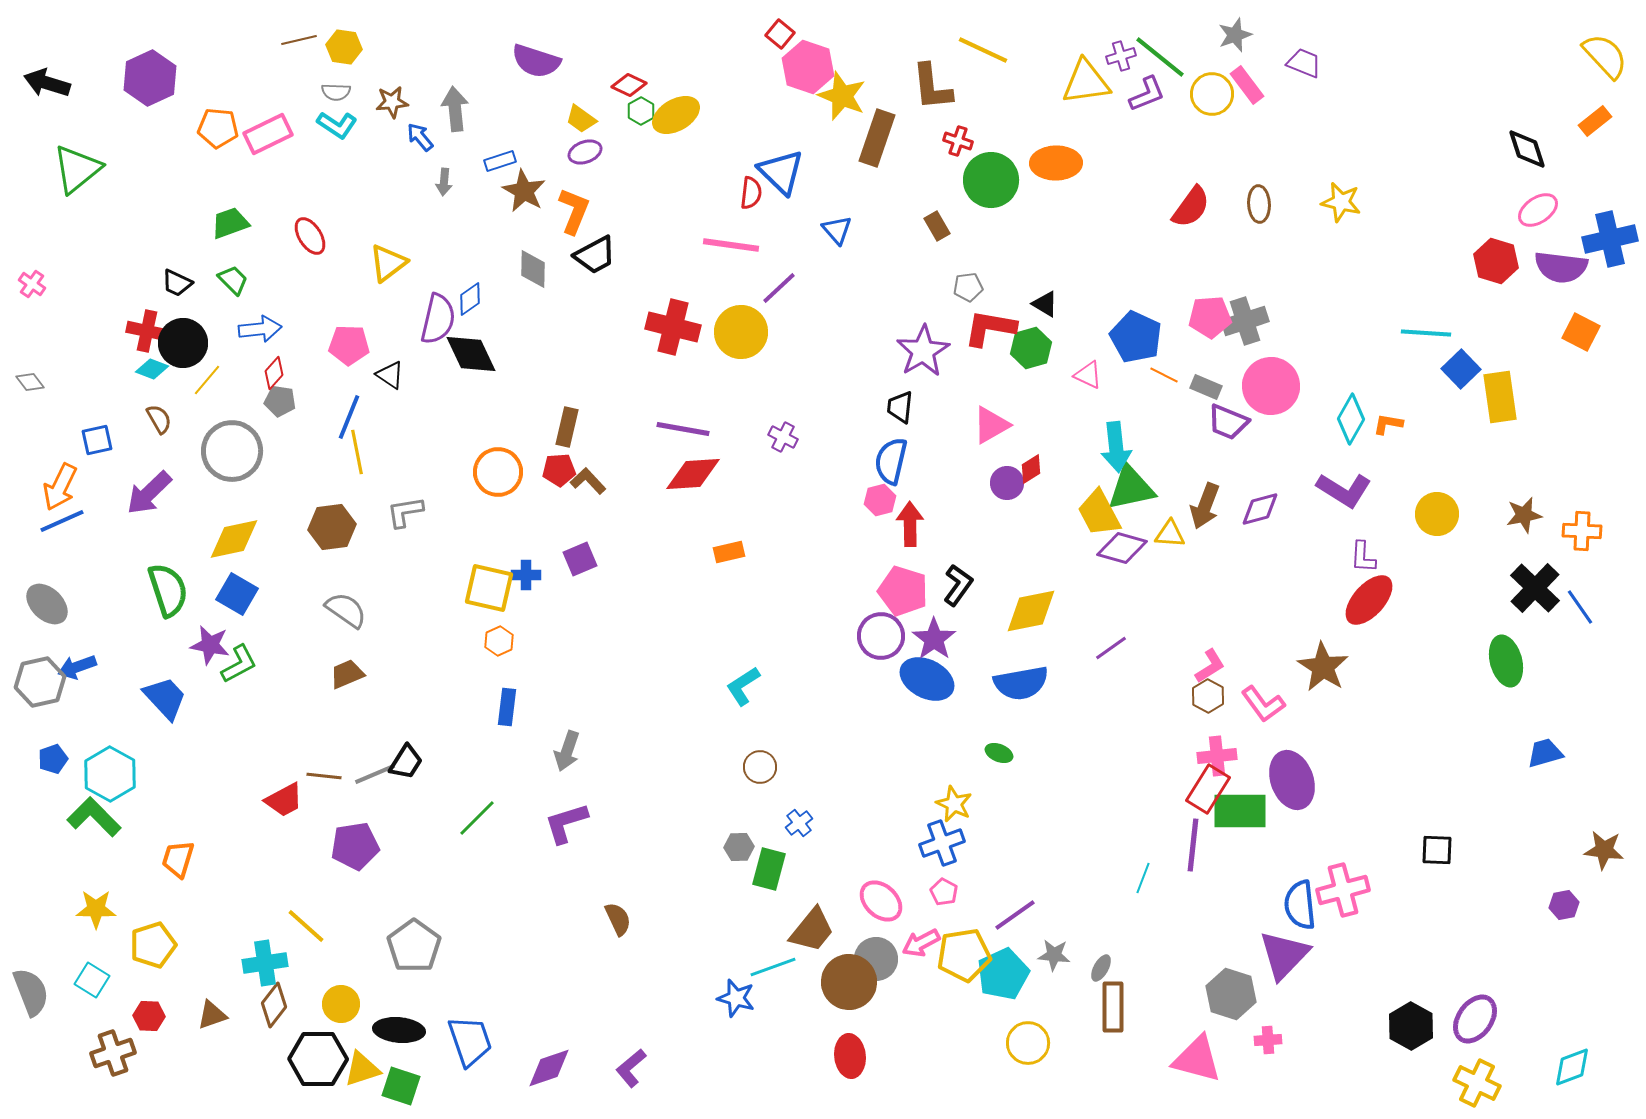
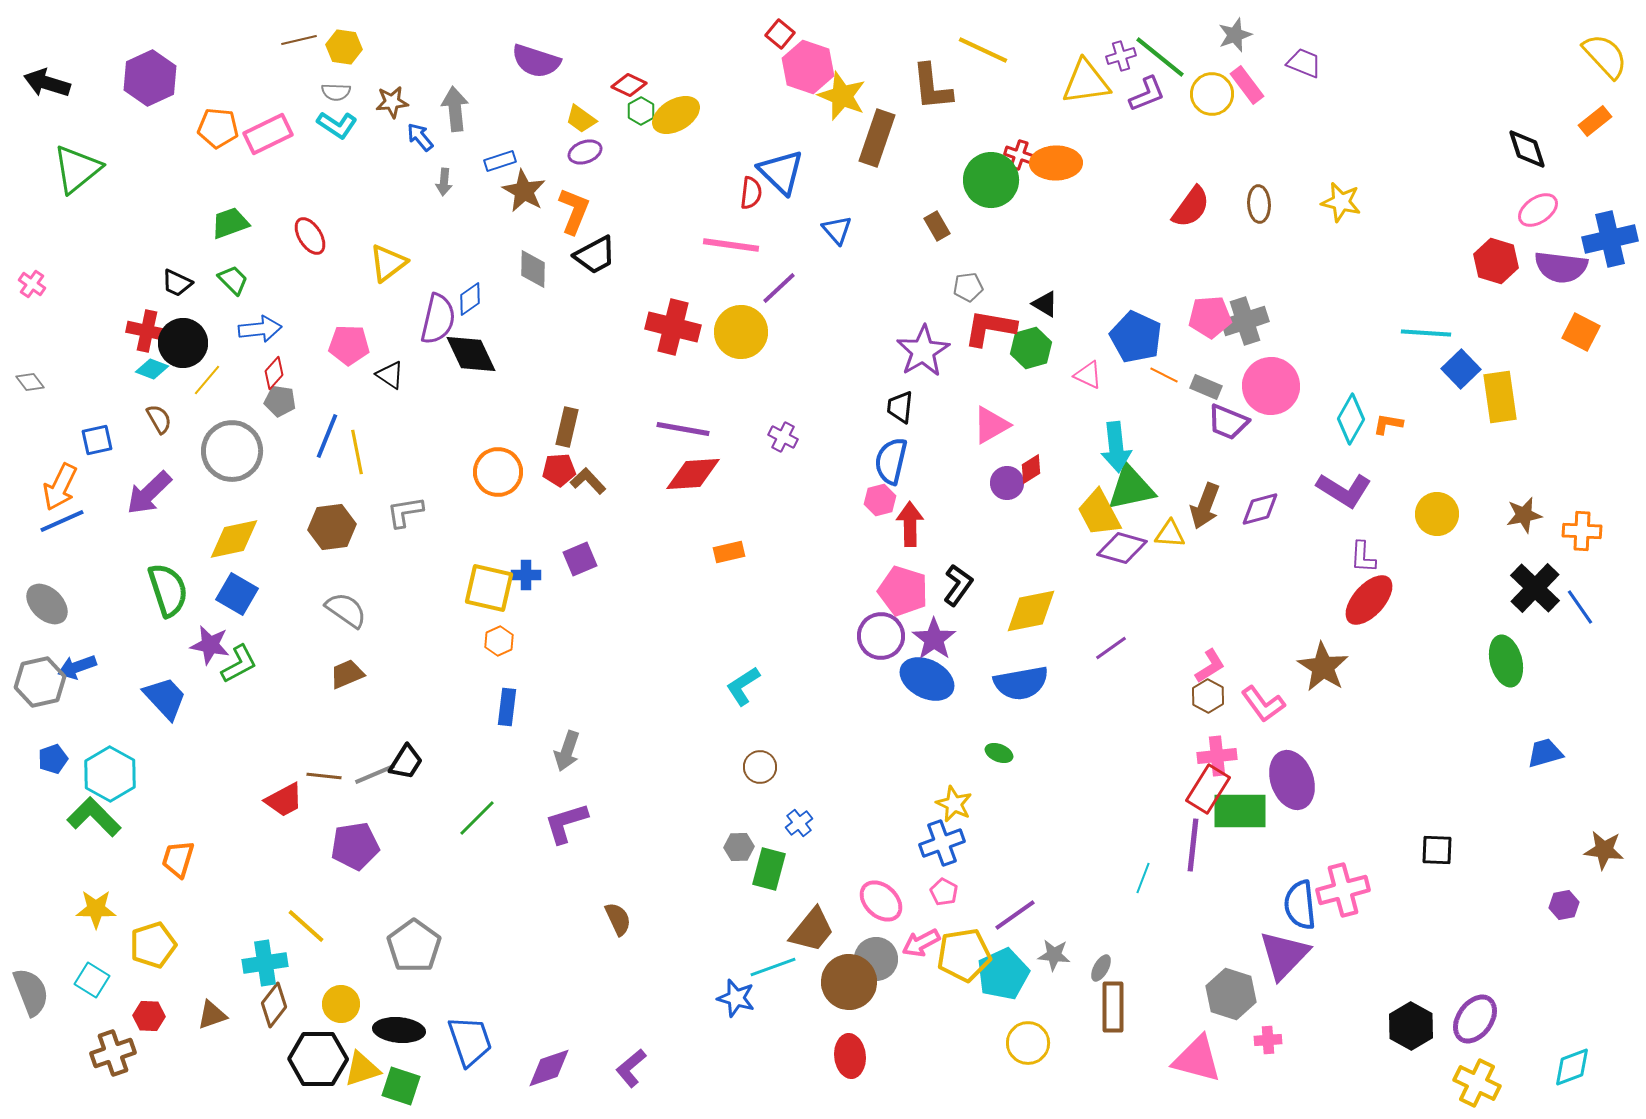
red cross at (958, 141): moved 61 px right, 14 px down
blue line at (349, 417): moved 22 px left, 19 px down
